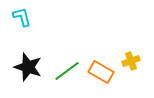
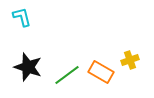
yellow cross: moved 1 px left, 1 px up
green line: moved 4 px down
